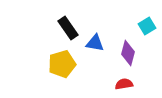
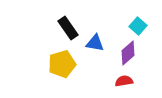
cyan square: moved 9 px left; rotated 18 degrees counterclockwise
purple diamond: rotated 35 degrees clockwise
red semicircle: moved 3 px up
